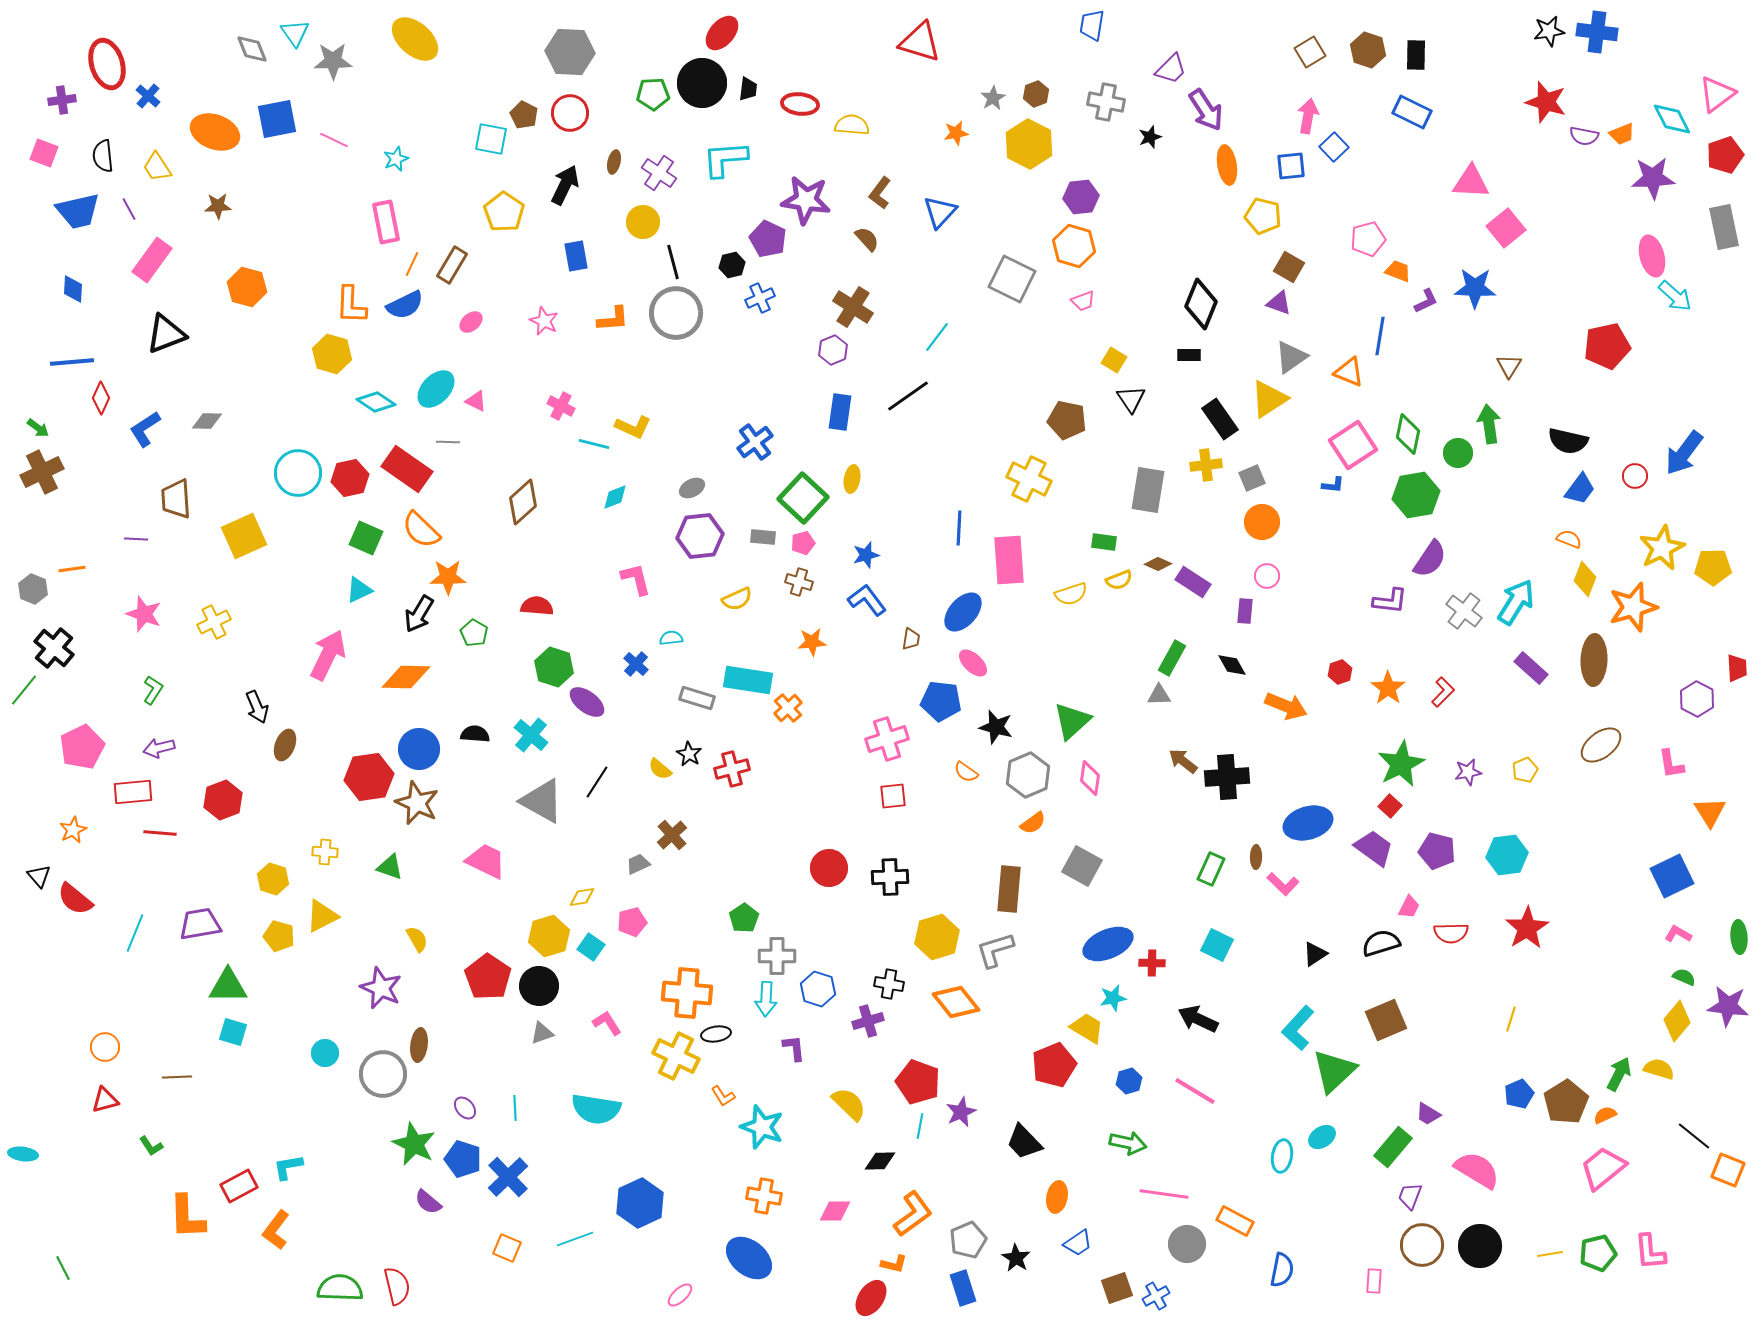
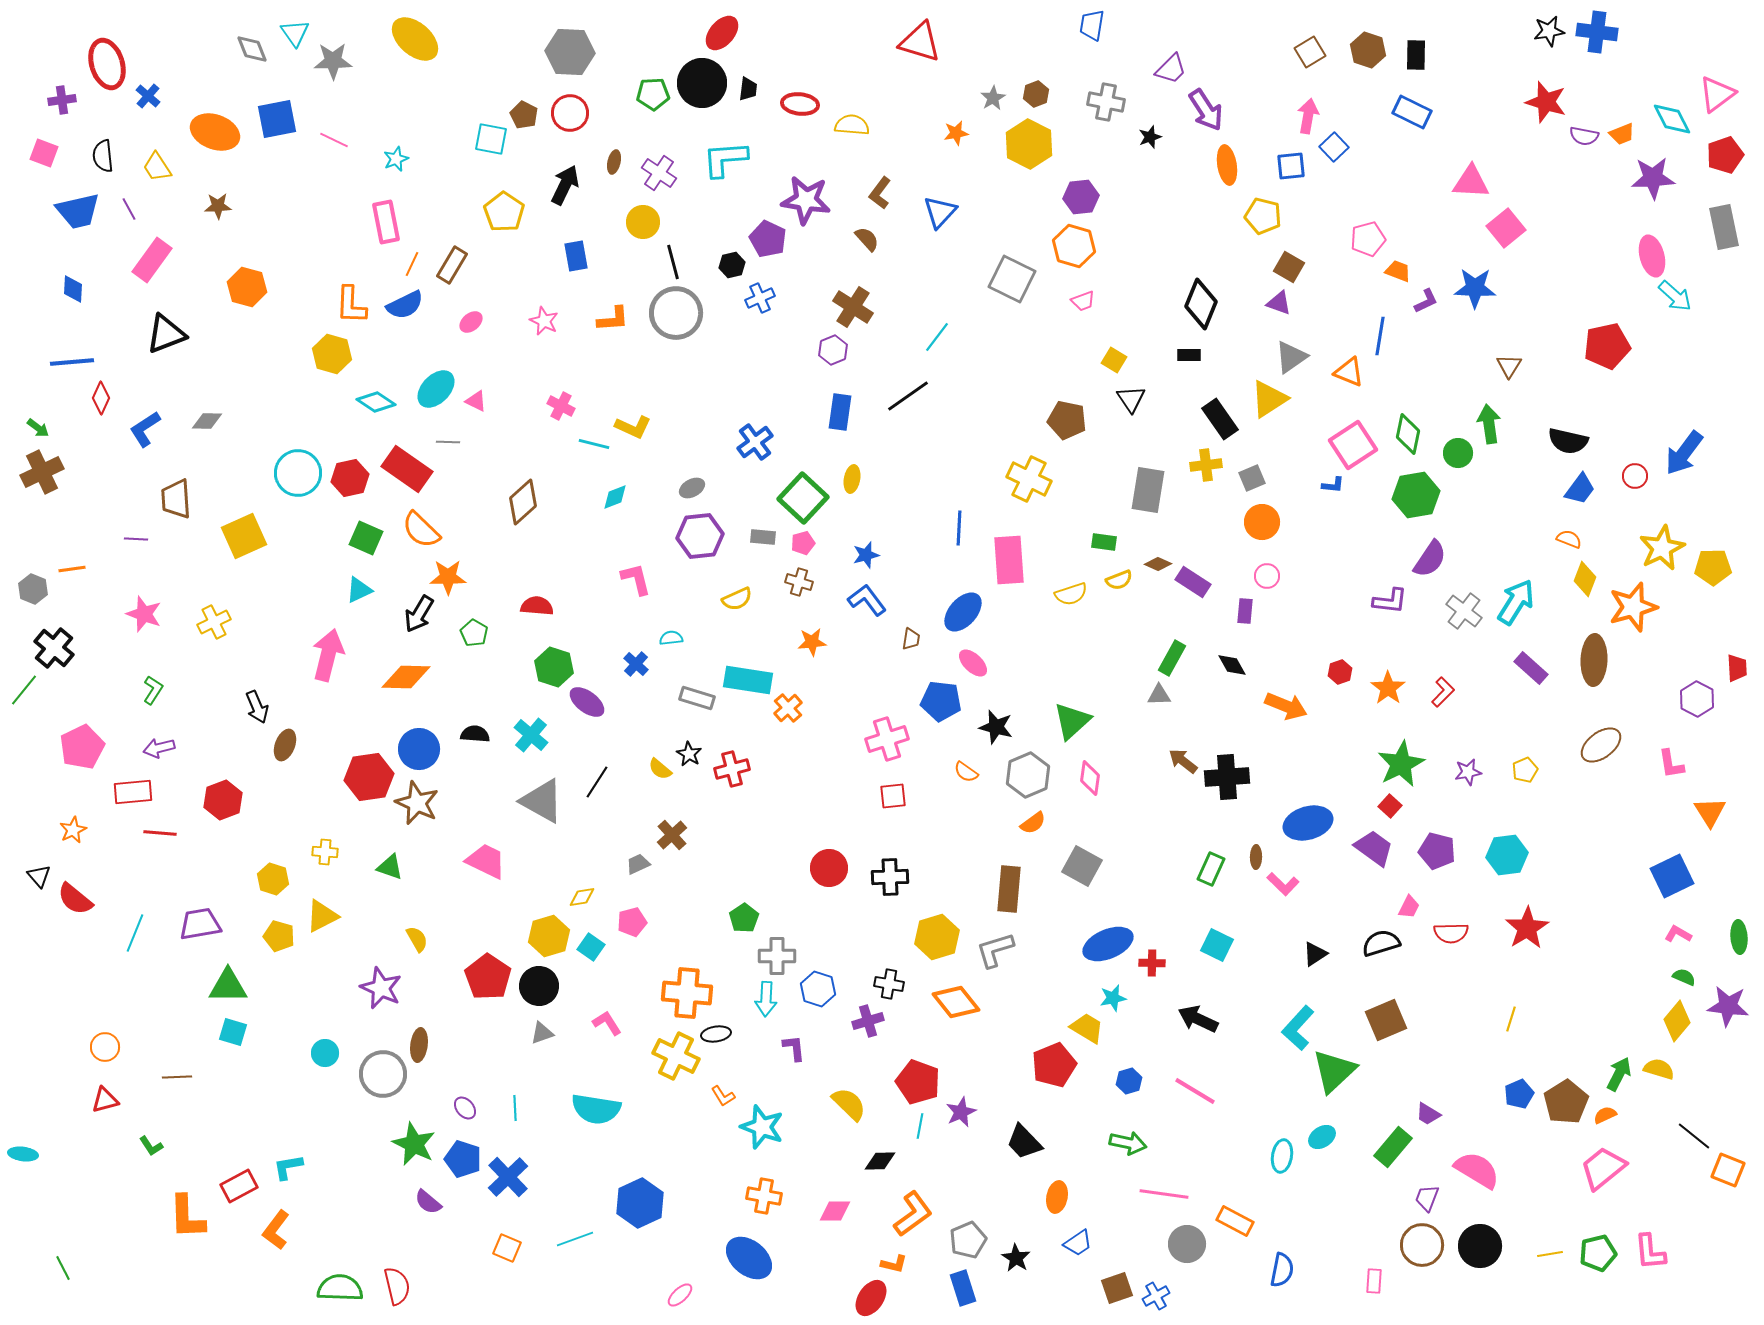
pink arrow at (328, 655): rotated 12 degrees counterclockwise
purple trapezoid at (1410, 1196): moved 17 px right, 2 px down
